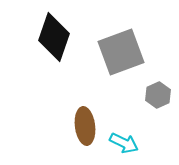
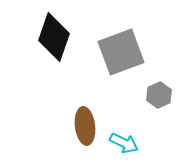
gray hexagon: moved 1 px right
